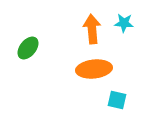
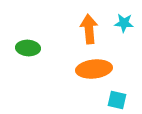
orange arrow: moved 3 px left
green ellipse: rotated 55 degrees clockwise
